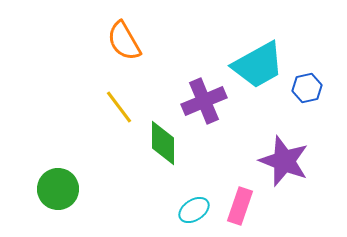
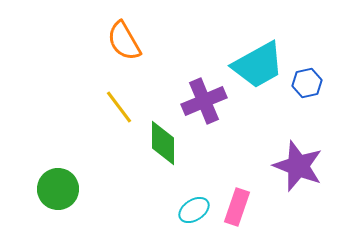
blue hexagon: moved 5 px up
purple star: moved 14 px right, 5 px down
pink rectangle: moved 3 px left, 1 px down
